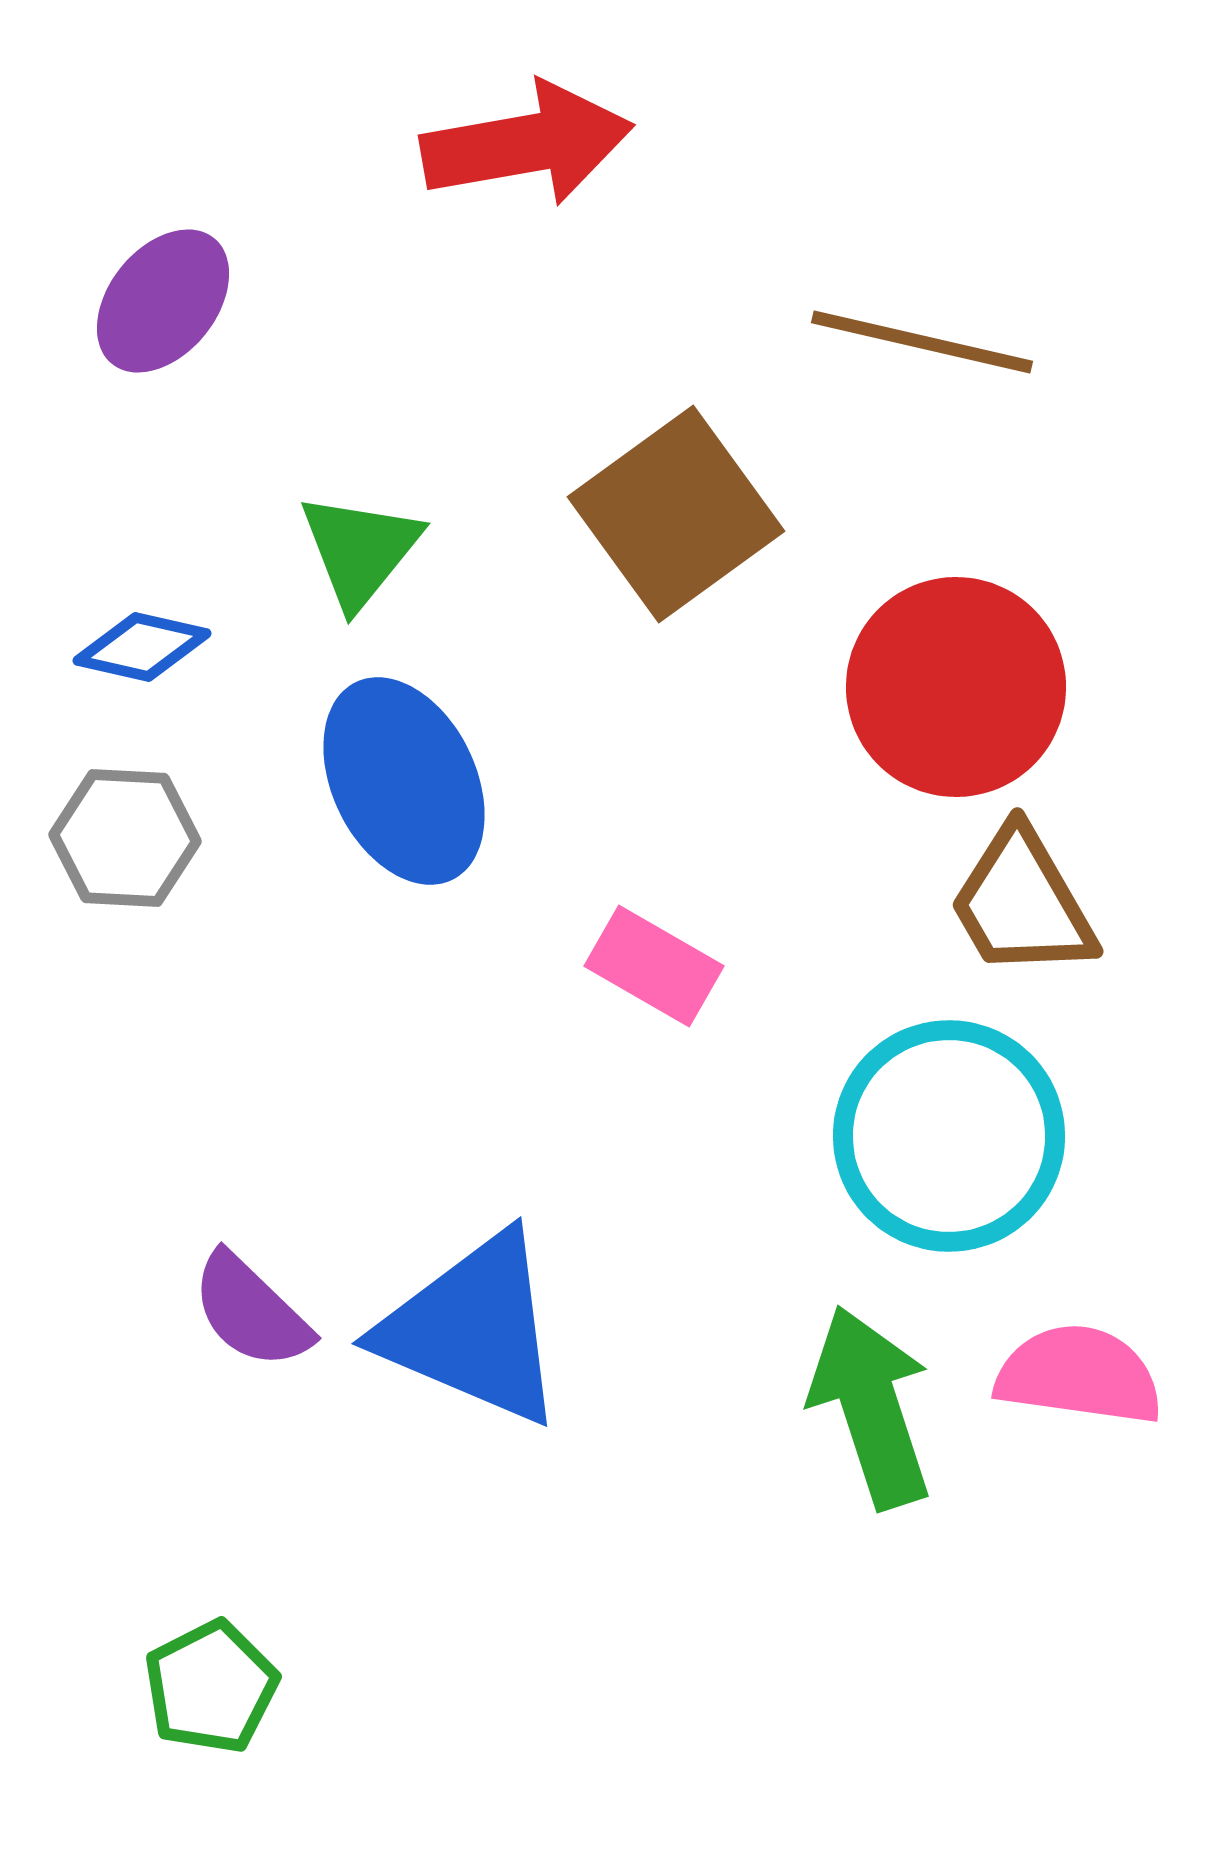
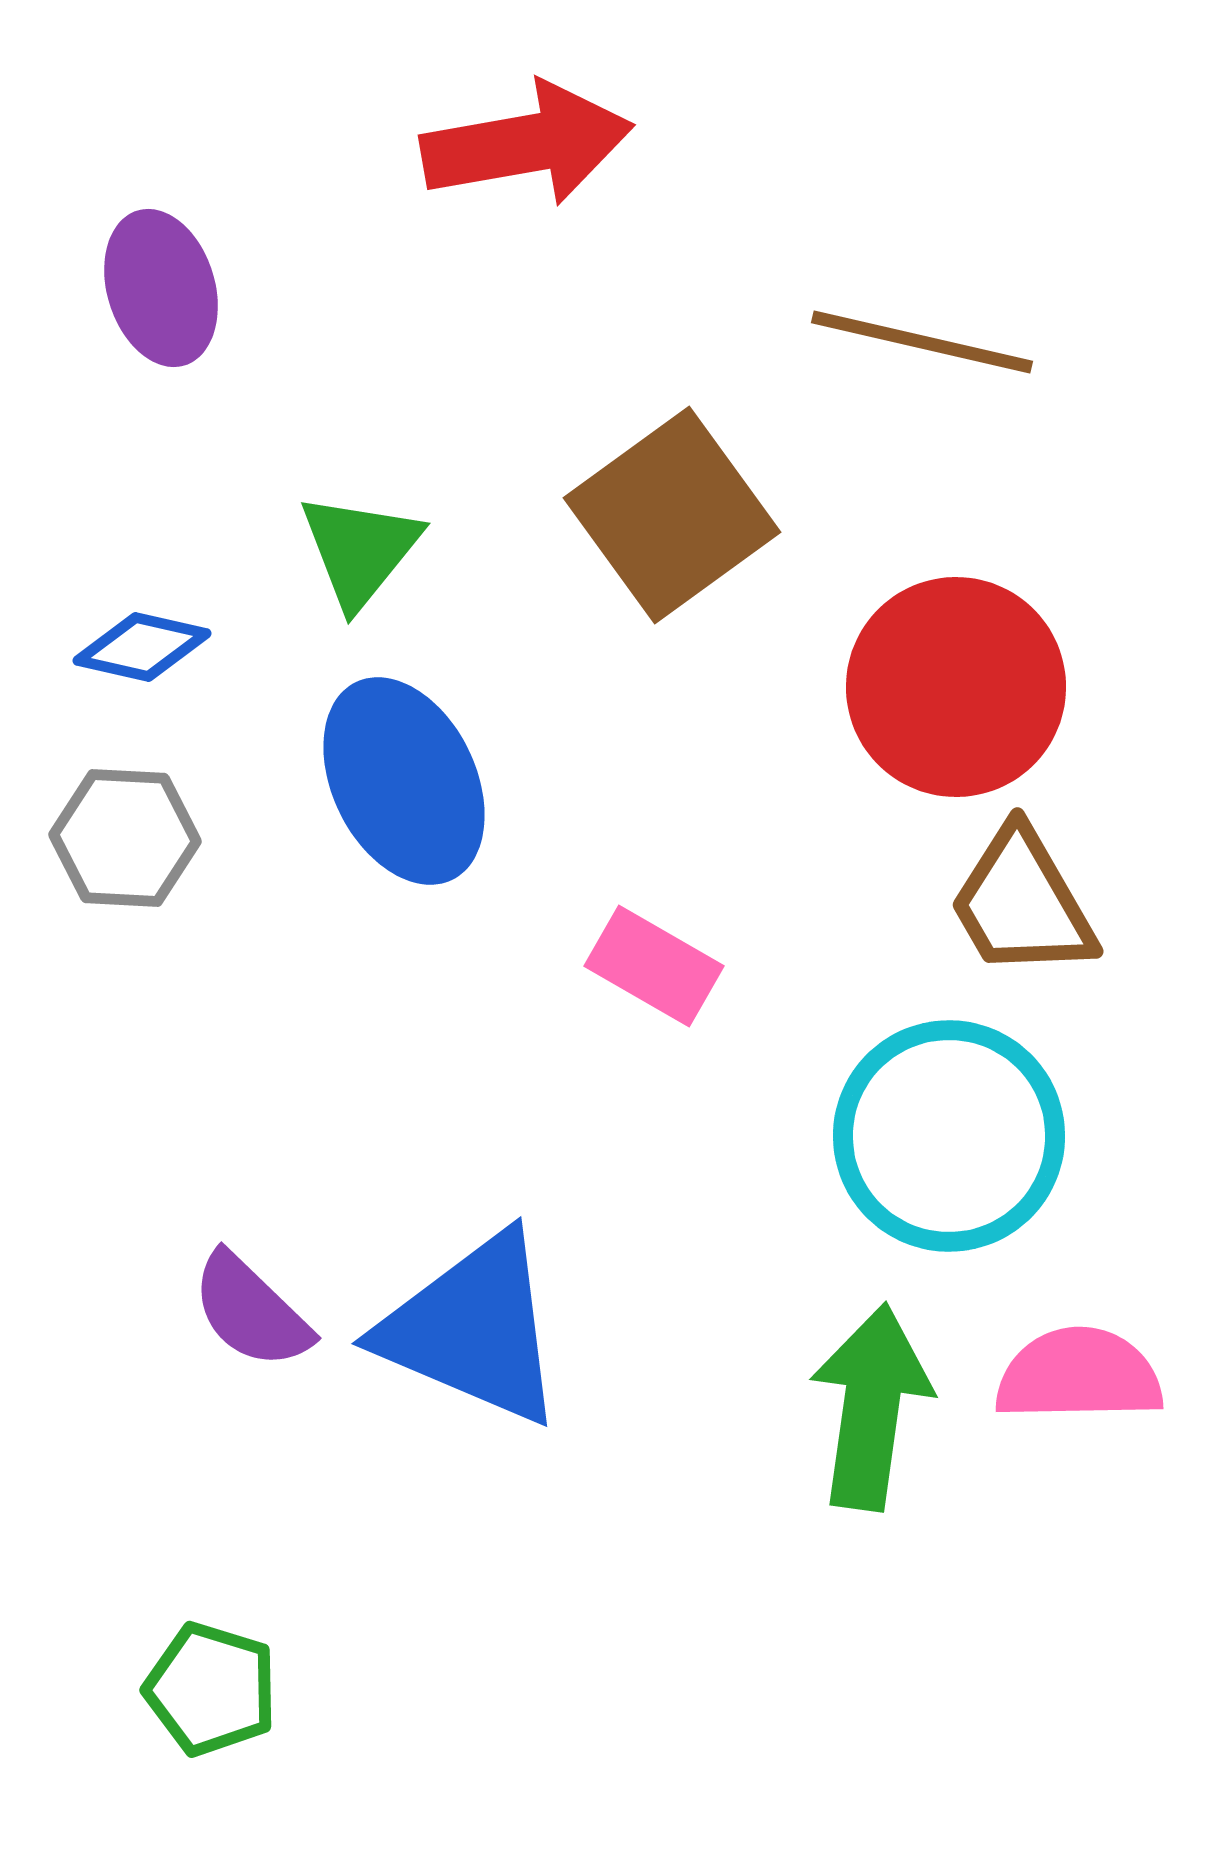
purple ellipse: moved 2 px left, 13 px up; rotated 56 degrees counterclockwise
brown square: moved 4 px left, 1 px down
pink semicircle: rotated 9 degrees counterclockwise
green arrow: rotated 26 degrees clockwise
green pentagon: moved 2 px down; rotated 28 degrees counterclockwise
